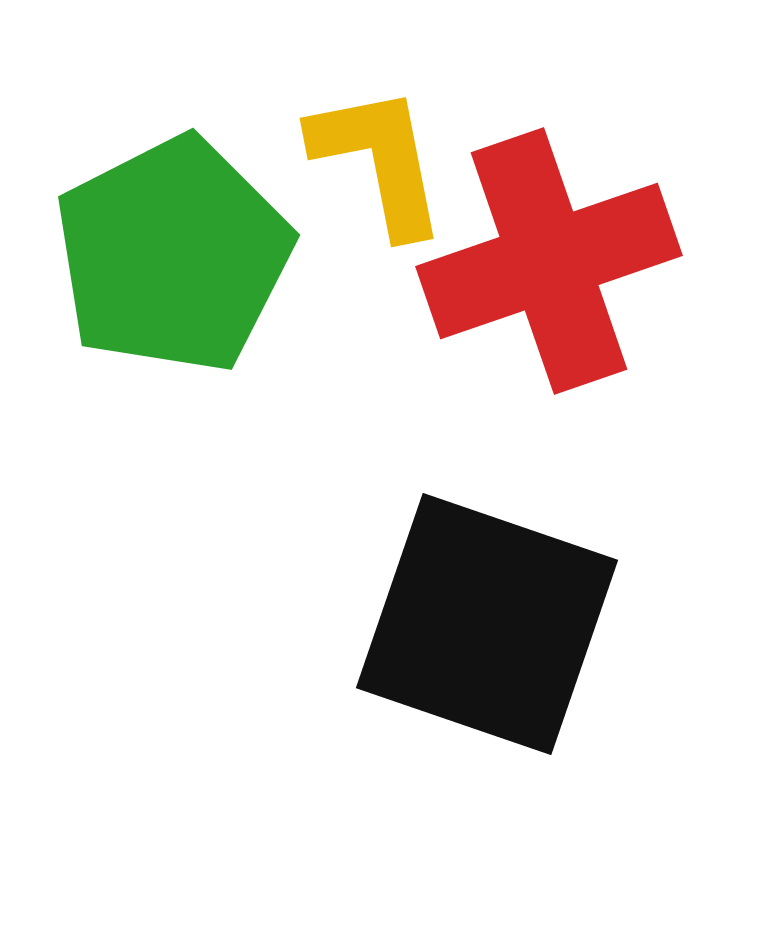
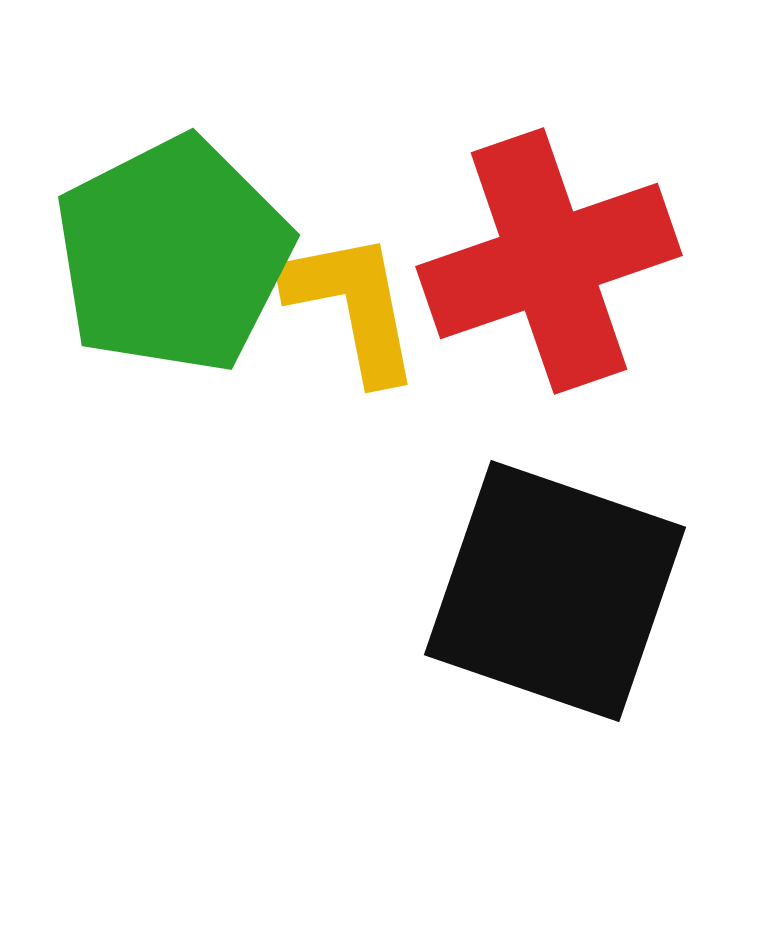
yellow L-shape: moved 26 px left, 146 px down
black square: moved 68 px right, 33 px up
